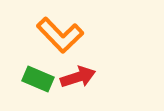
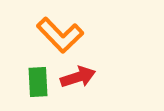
green rectangle: moved 3 px down; rotated 64 degrees clockwise
